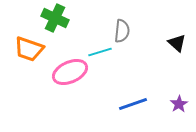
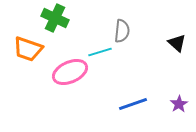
orange trapezoid: moved 1 px left
